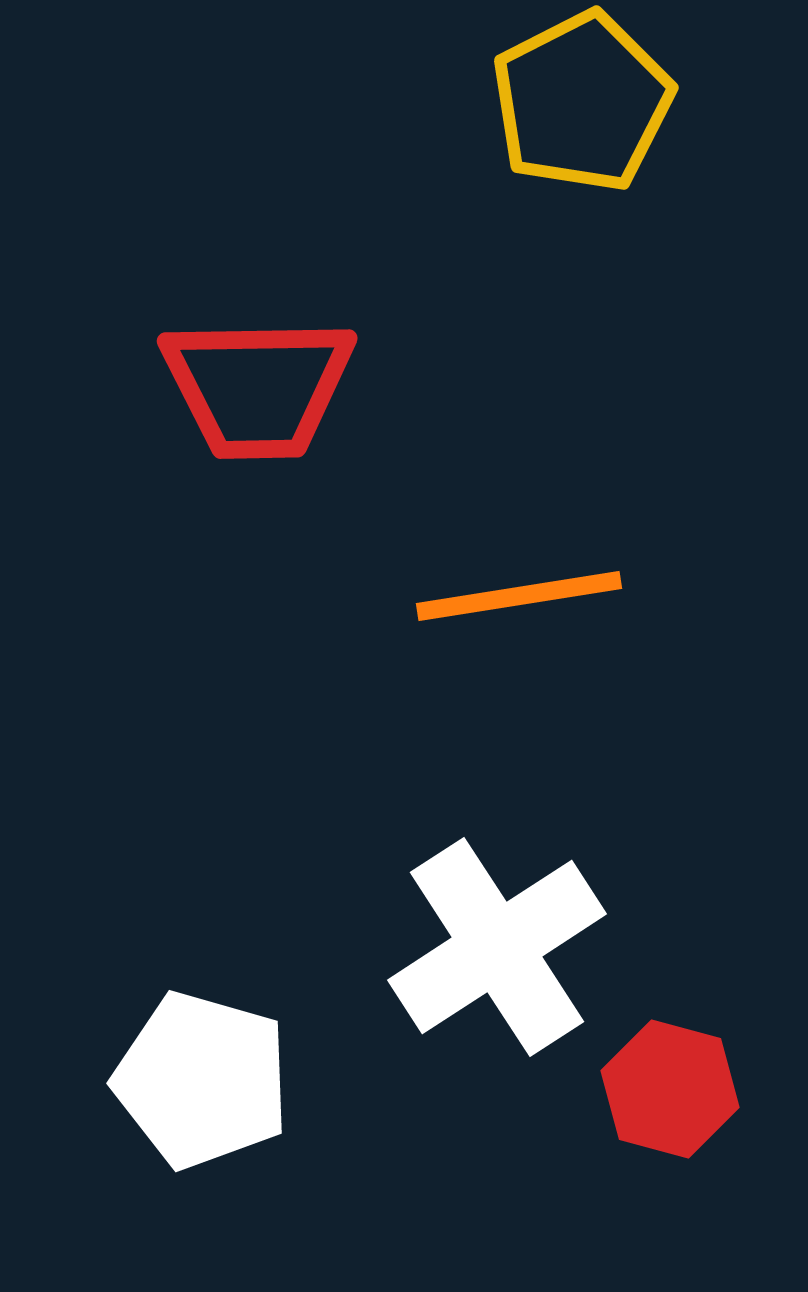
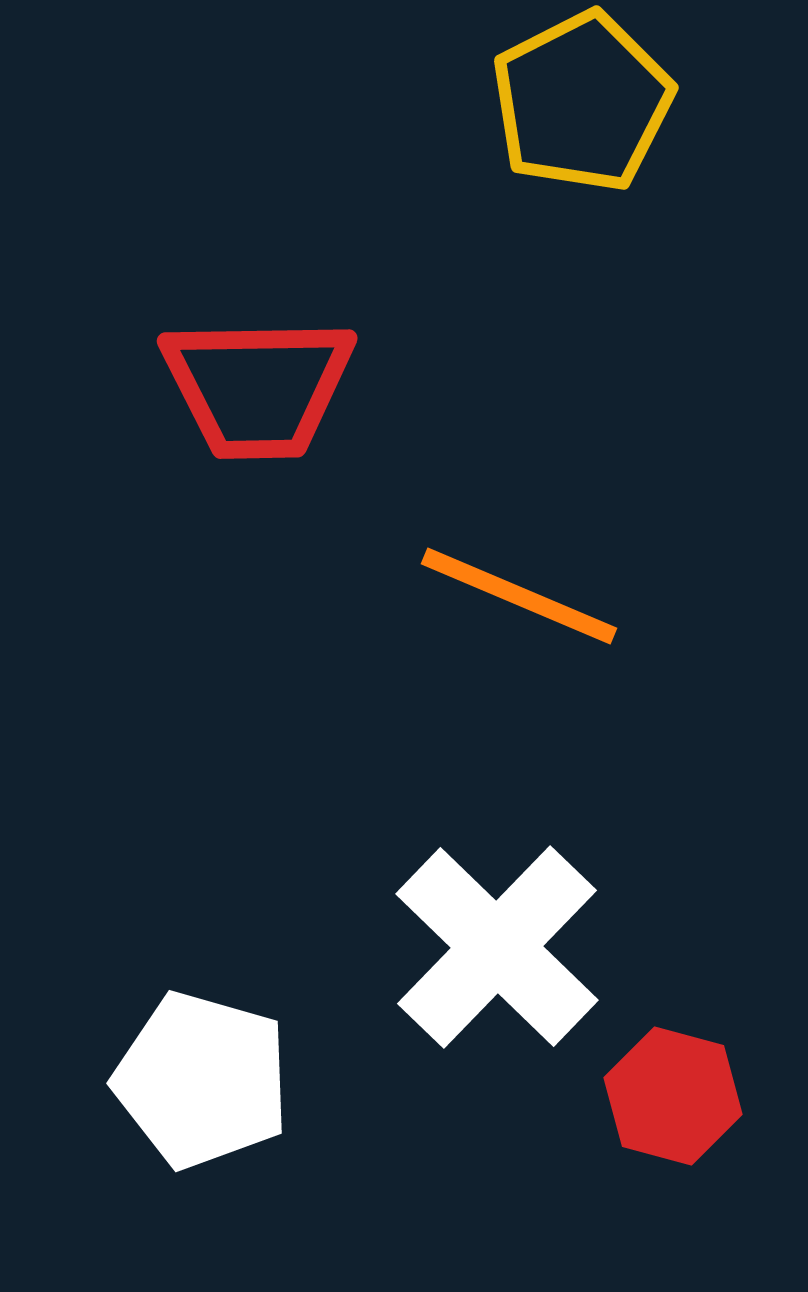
orange line: rotated 32 degrees clockwise
white cross: rotated 13 degrees counterclockwise
red hexagon: moved 3 px right, 7 px down
